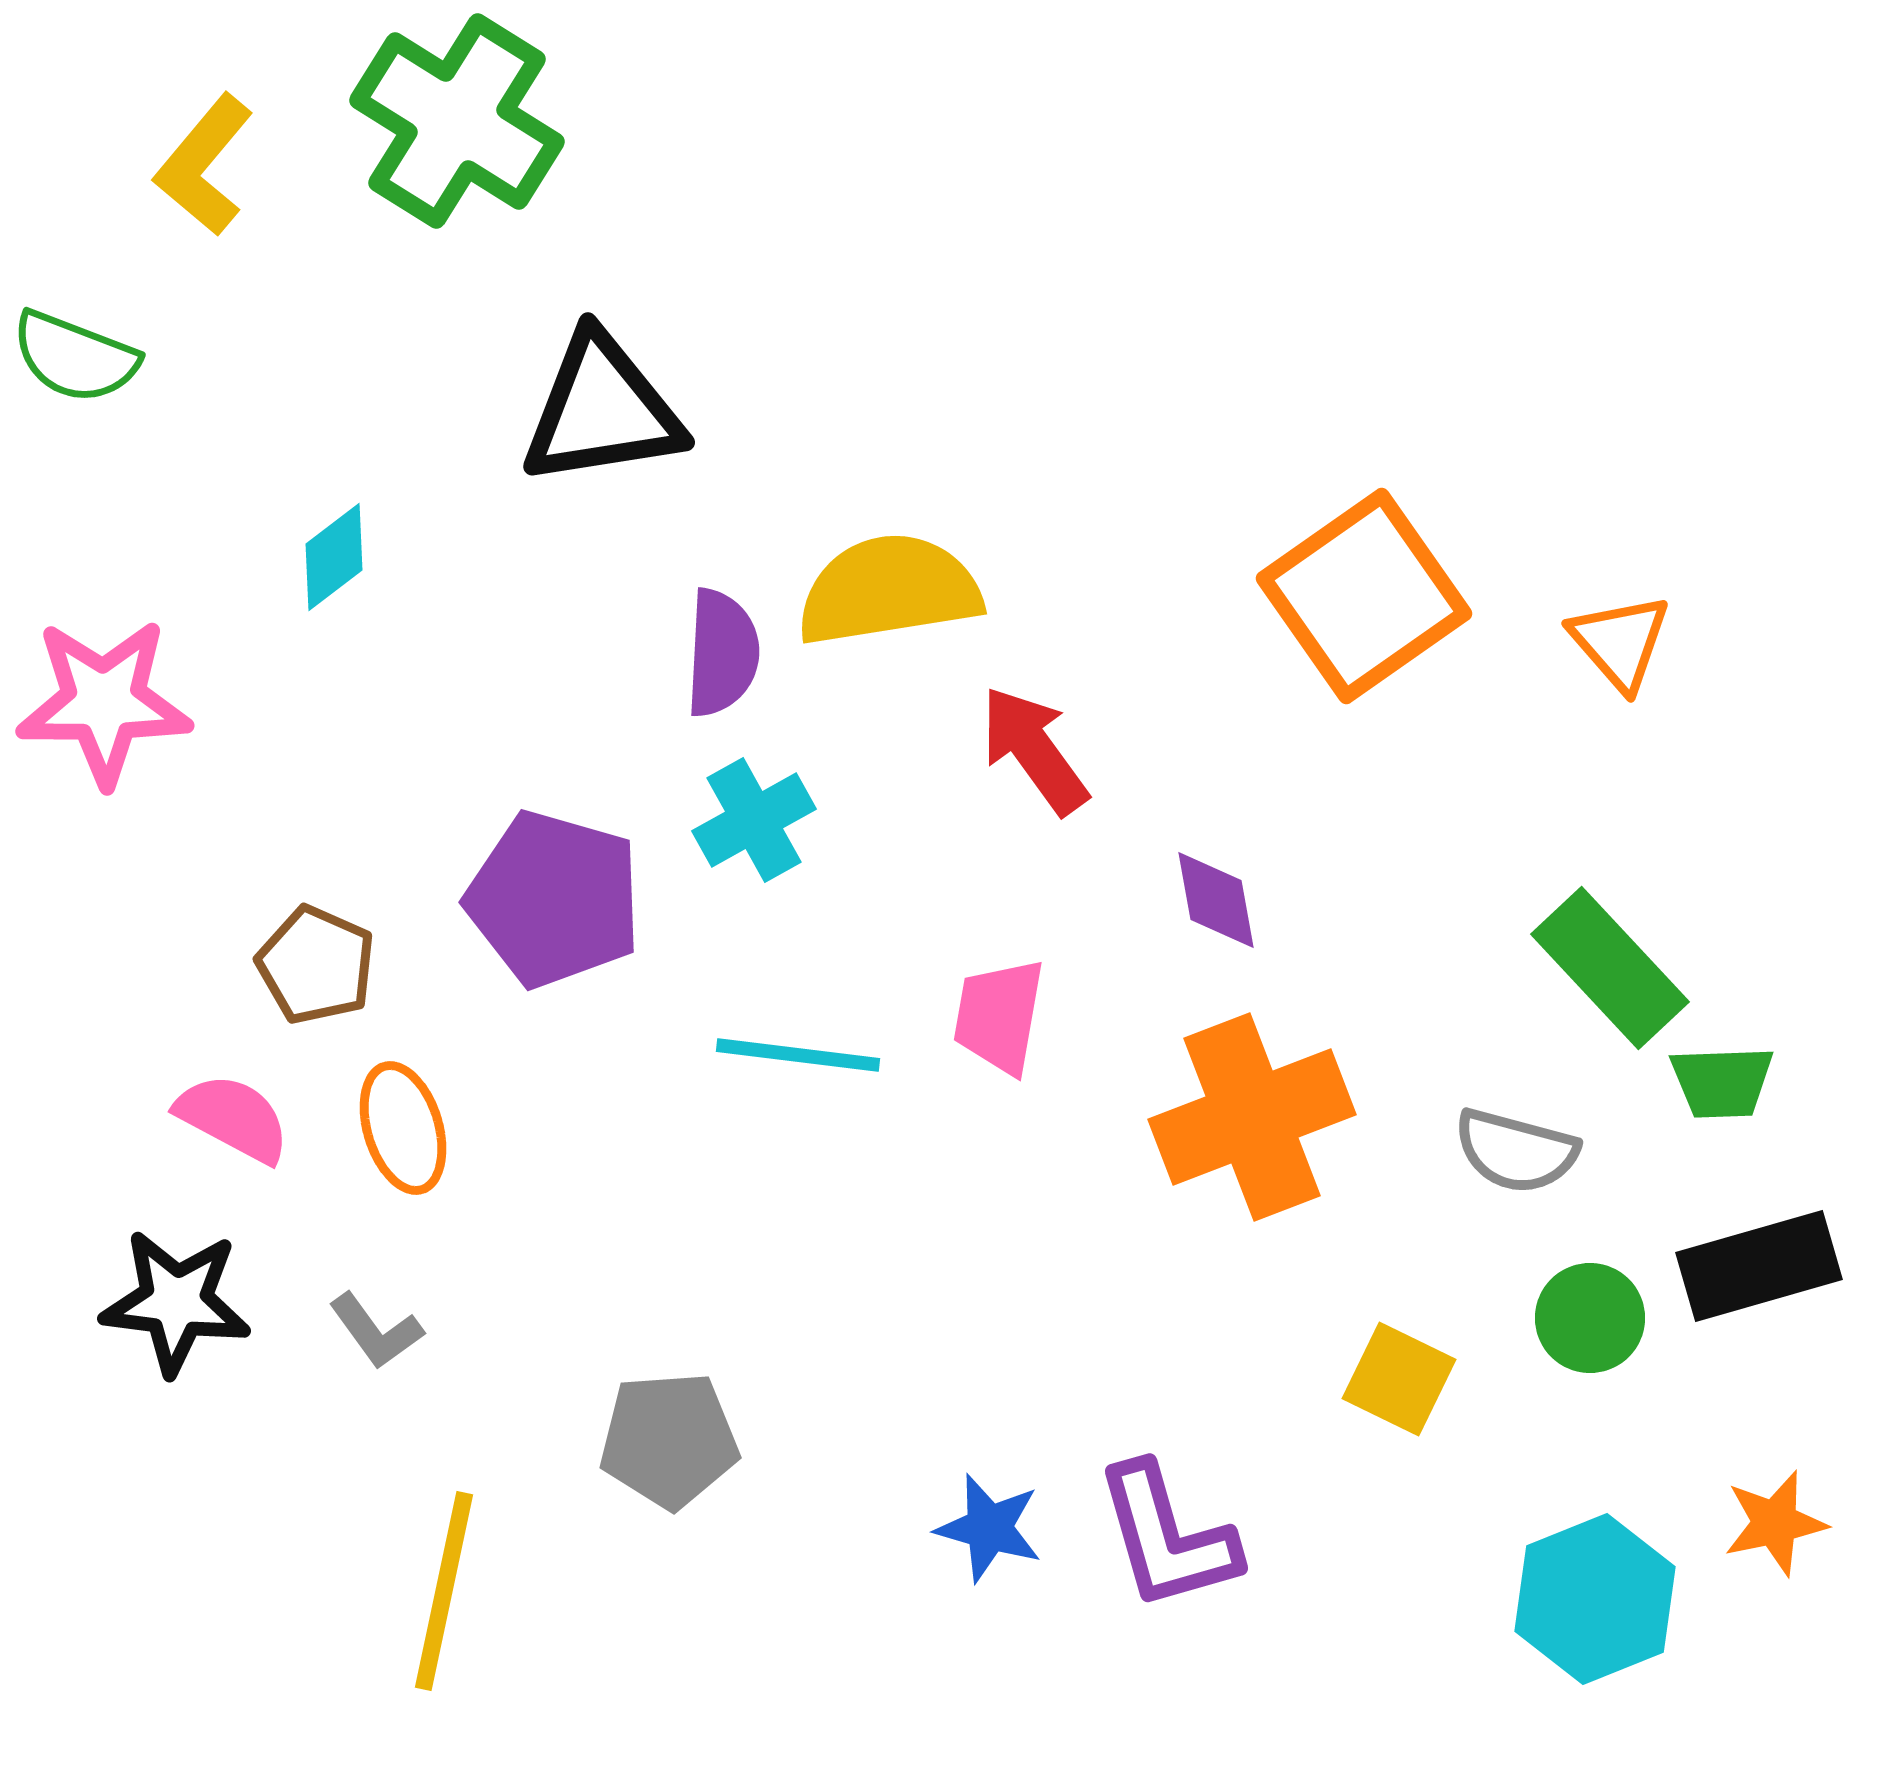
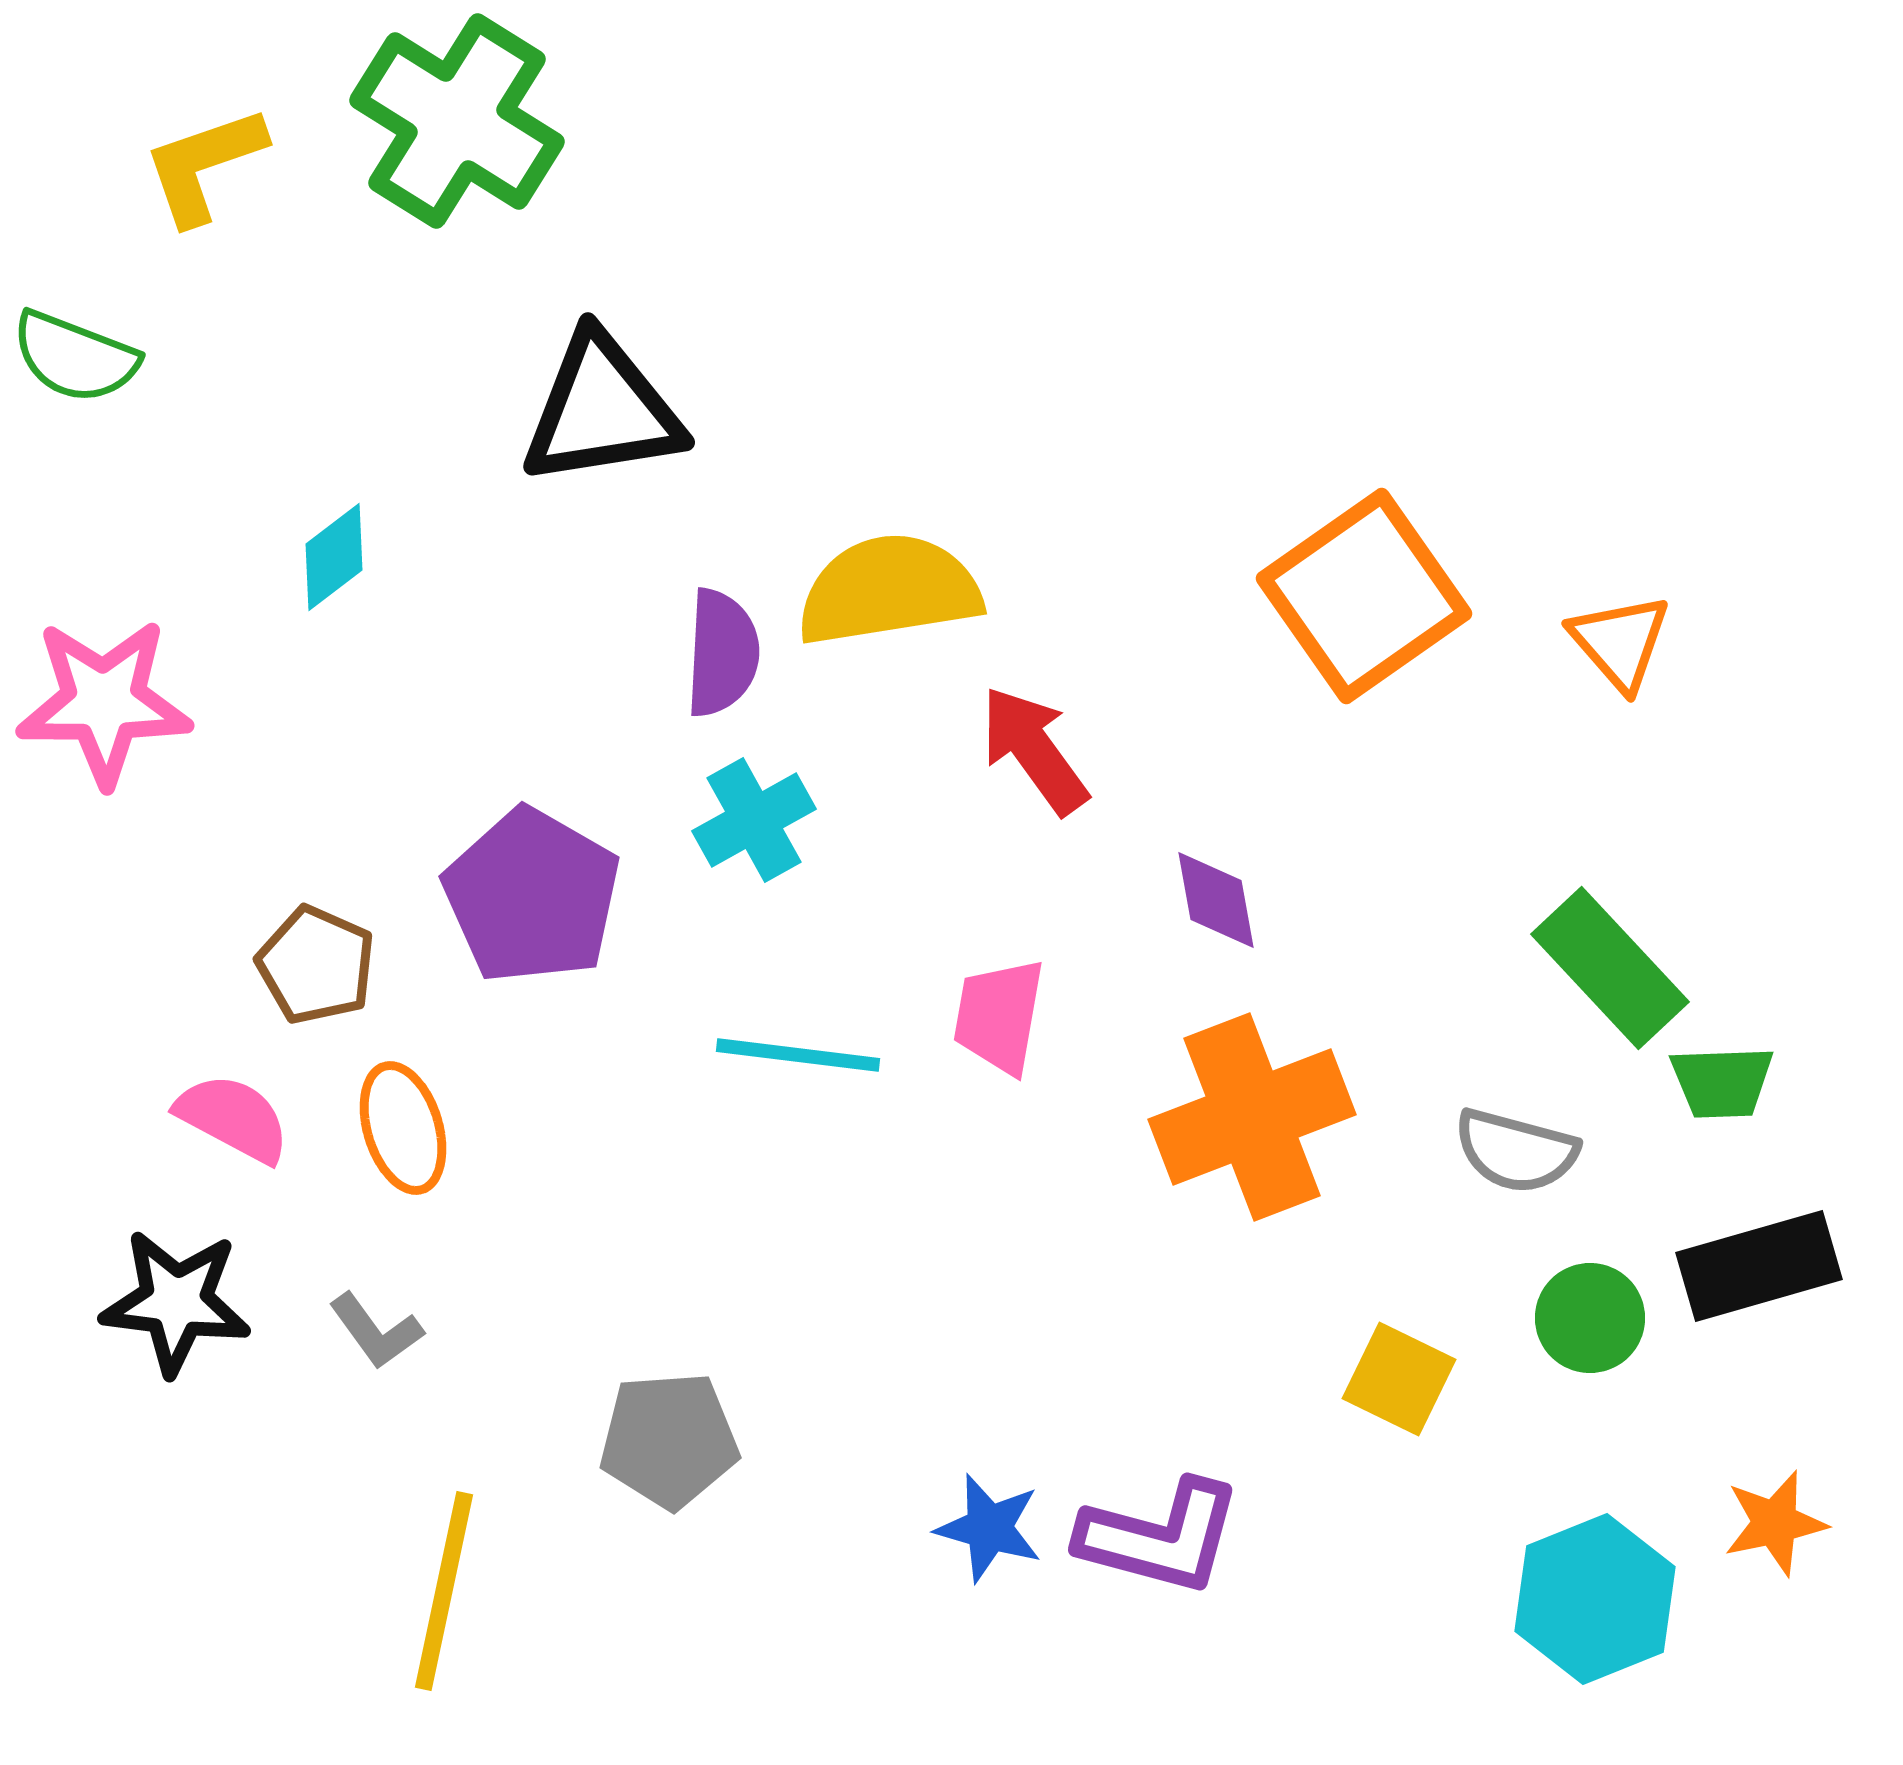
yellow L-shape: rotated 31 degrees clockwise
purple pentagon: moved 22 px left, 3 px up; rotated 14 degrees clockwise
purple L-shape: moved 7 px left; rotated 59 degrees counterclockwise
